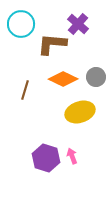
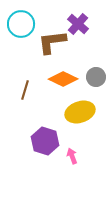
brown L-shape: moved 2 px up; rotated 12 degrees counterclockwise
purple hexagon: moved 1 px left, 17 px up
